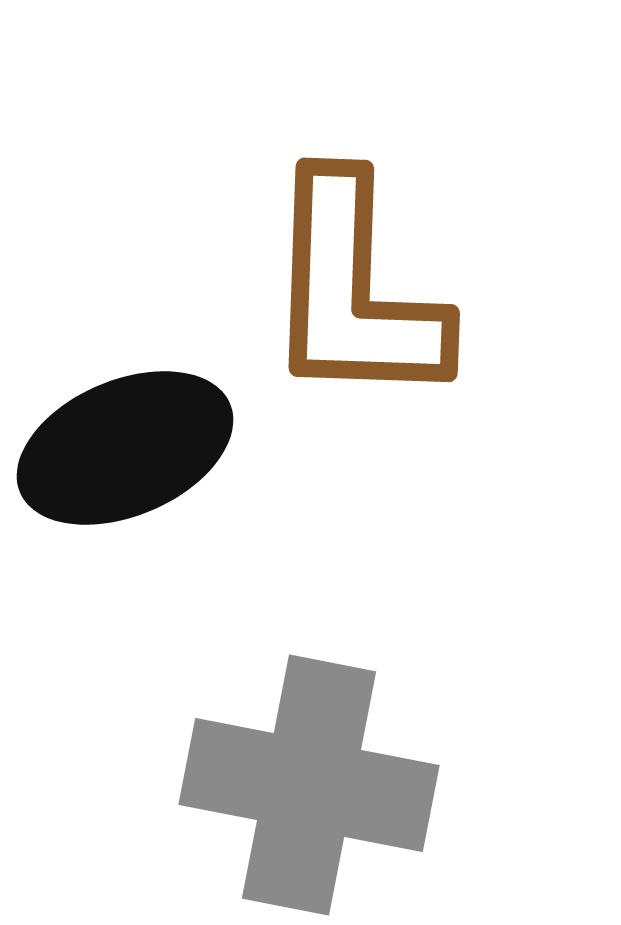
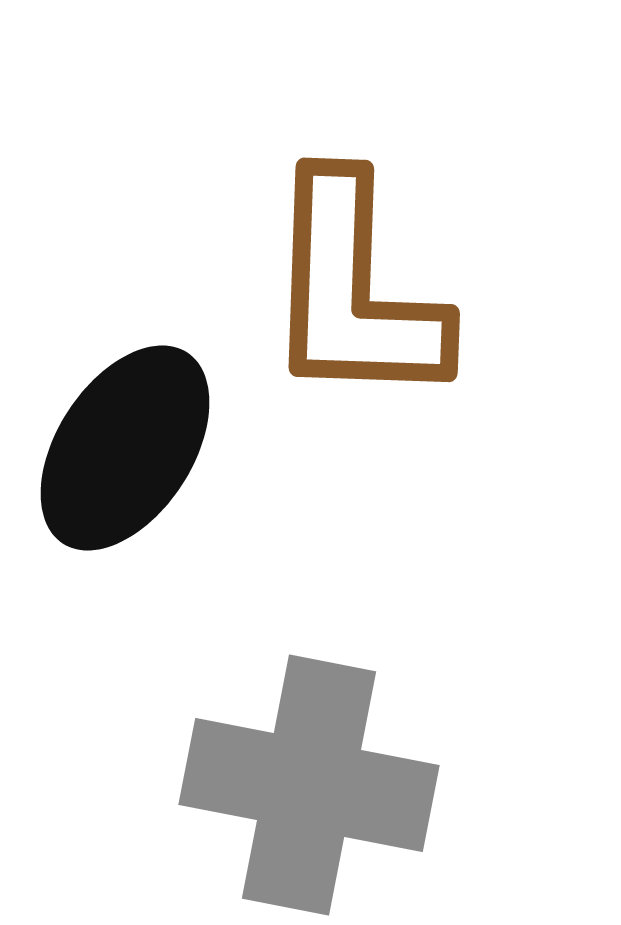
black ellipse: rotated 34 degrees counterclockwise
